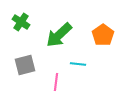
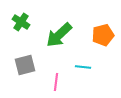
orange pentagon: rotated 20 degrees clockwise
cyan line: moved 5 px right, 3 px down
